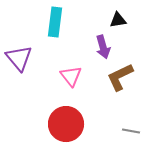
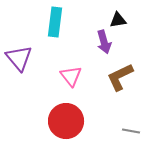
purple arrow: moved 1 px right, 5 px up
red circle: moved 3 px up
